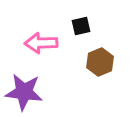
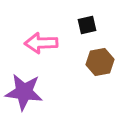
black square: moved 6 px right, 1 px up
brown hexagon: rotated 12 degrees clockwise
